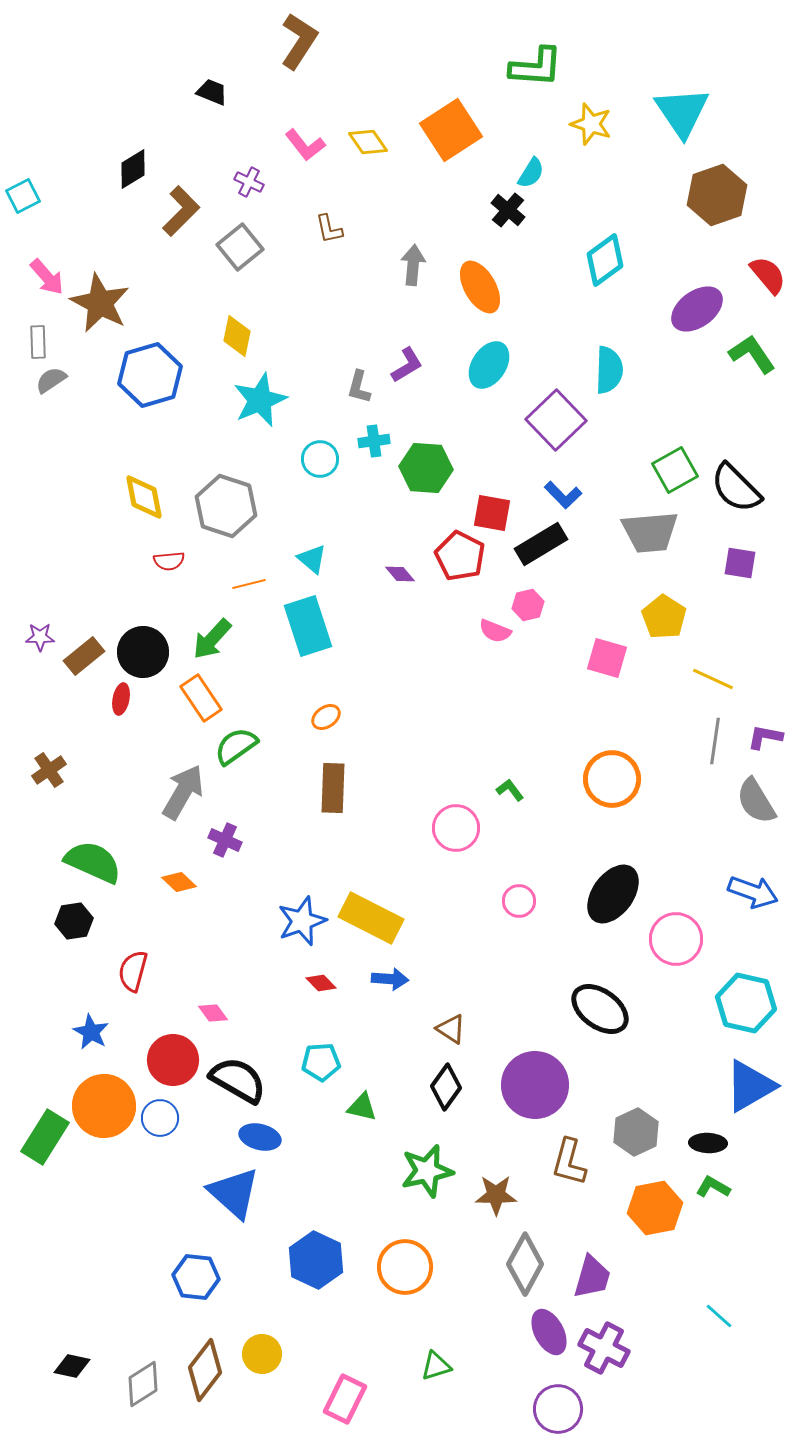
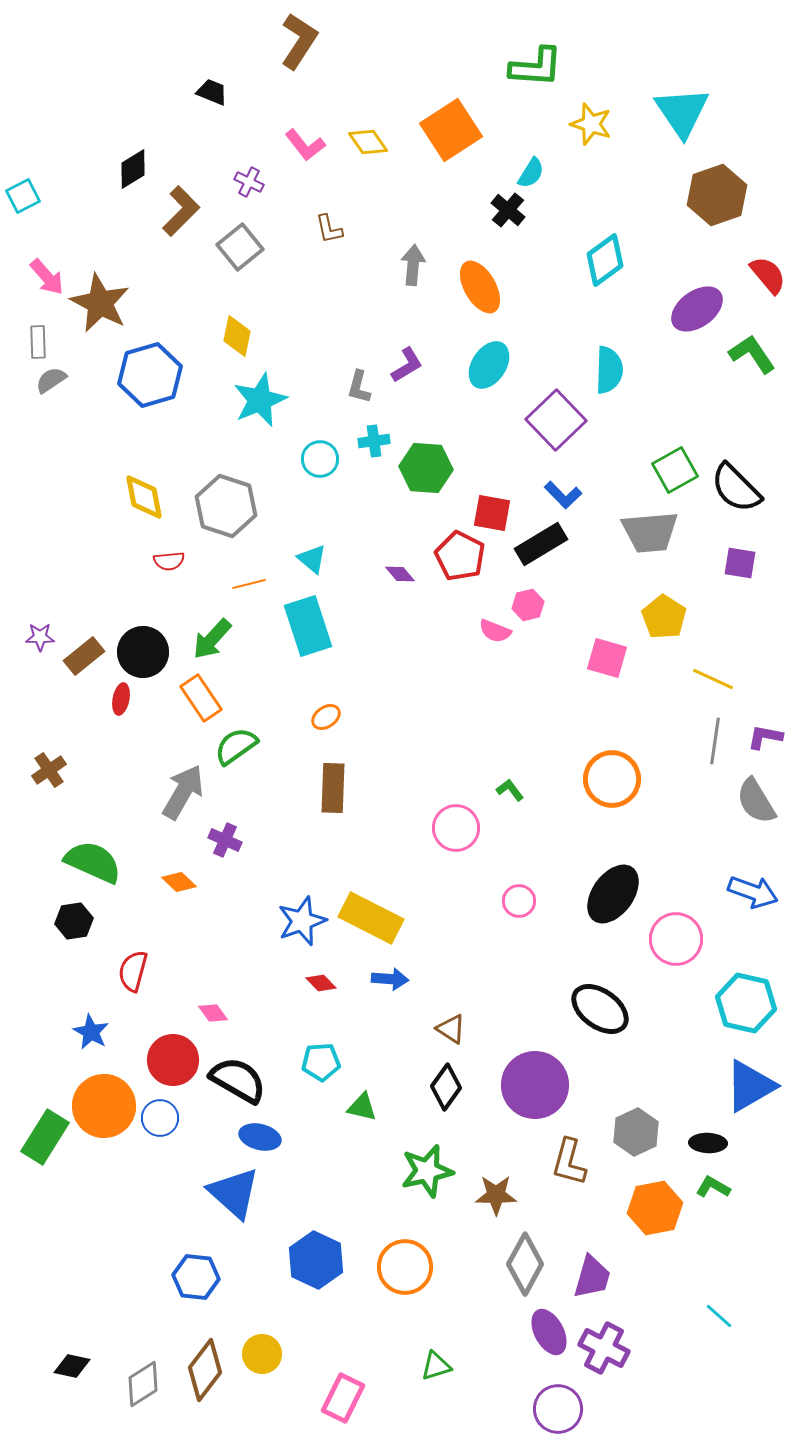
pink rectangle at (345, 1399): moved 2 px left, 1 px up
